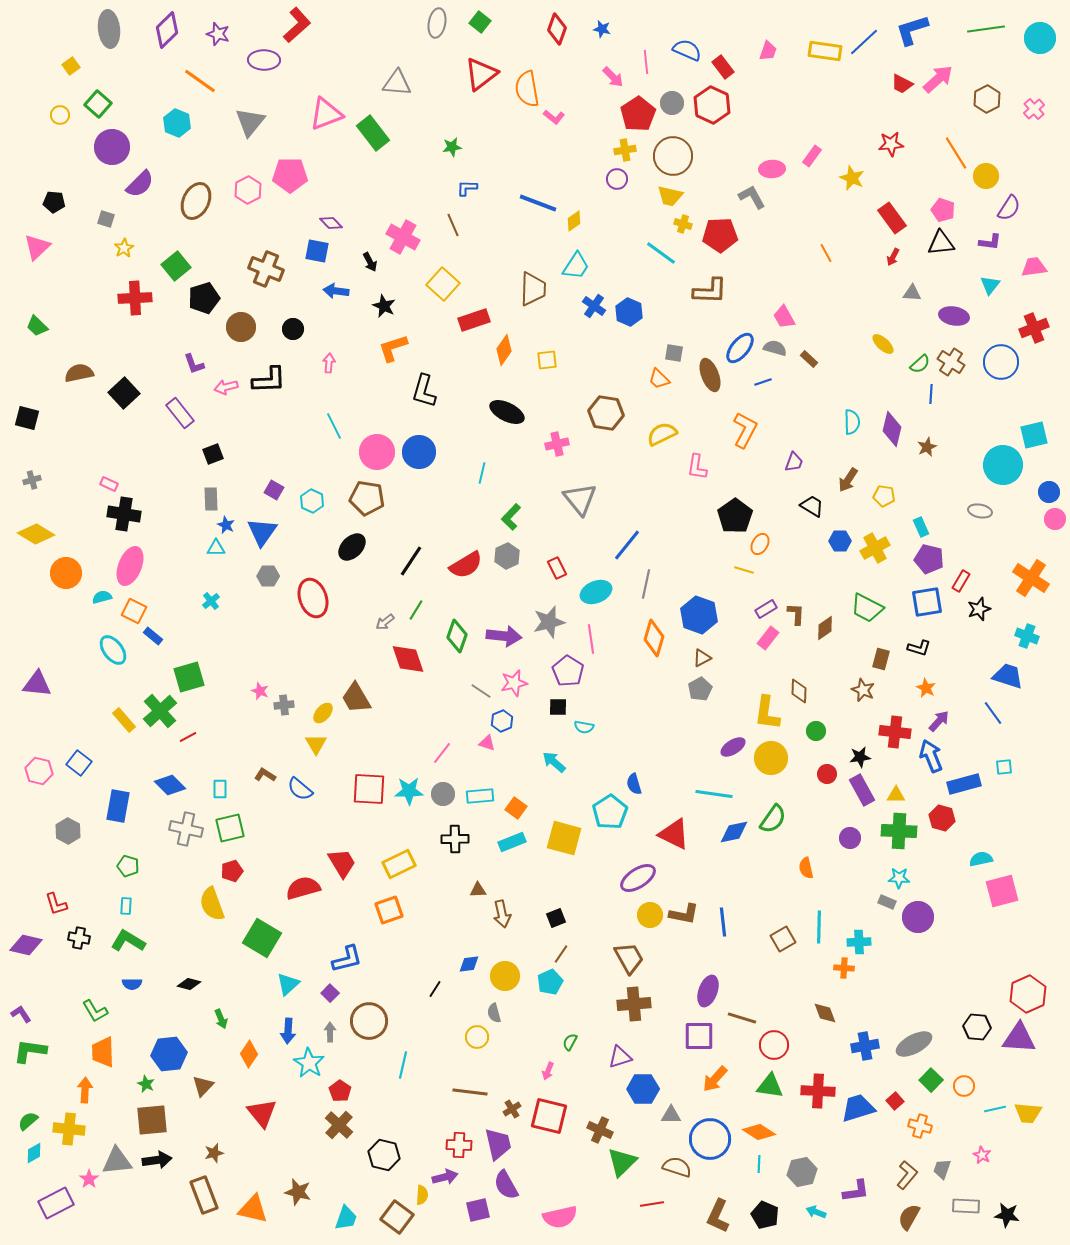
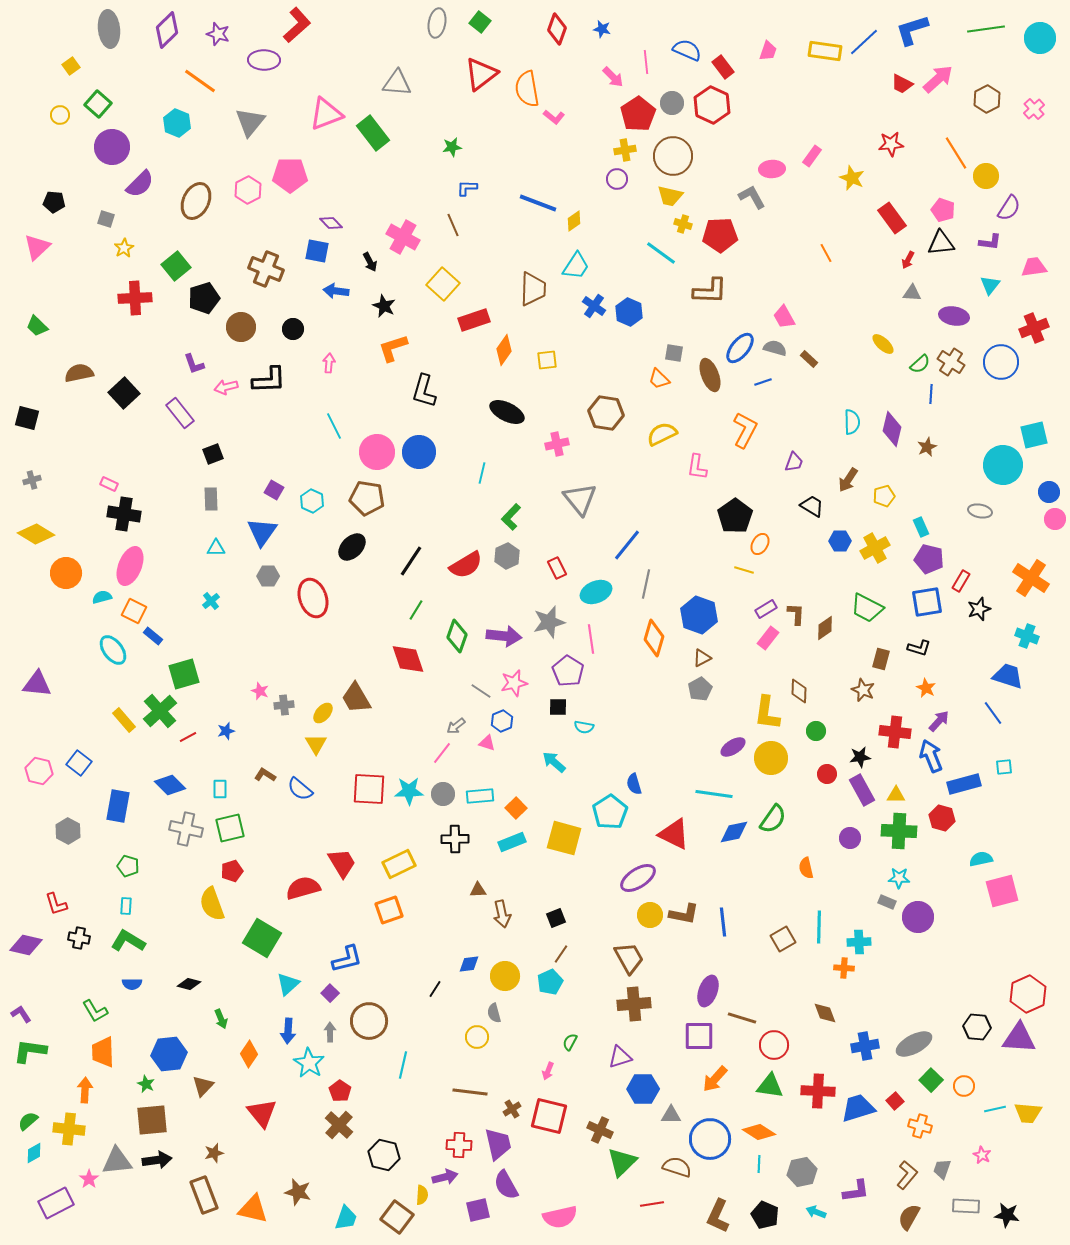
red arrow at (893, 257): moved 15 px right, 3 px down
yellow pentagon at (884, 496): rotated 25 degrees counterclockwise
blue star at (226, 525): moved 206 px down; rotated 30 degrees clockwise
gray arrow at (385, 622): moved 71 px right, 104 px down
green square at (189, 677): moved 5 px left, 3 px up
orange square at (516, 808): rotated 10 degrees clockwise
